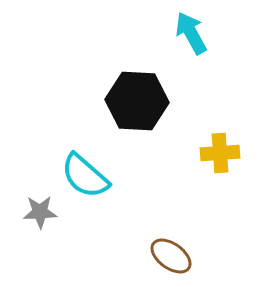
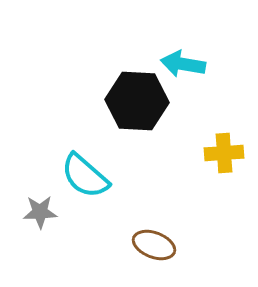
cyan arrow: moved 8 px left, 31 px down; rotated 51 degrees counterclockwise
yellow cross: moved 4 px right
brown ellipse: moved 17 px left, 11 px up; rotated 15 degrees counterclockwise
